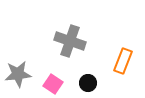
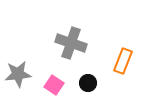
gray cross: moved 1 px right, 2 px down
pink square: moved 1 px right, 1 px down
